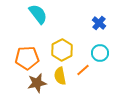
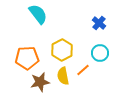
yellow semicircle: moved 3 px right
brown star: moved 3 px right, 1 px up
